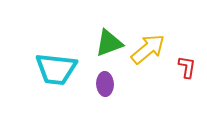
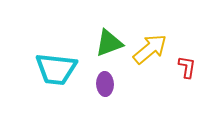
yellow arrow: moved 2 px right
